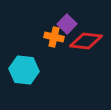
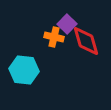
red diamond: rotated 68 degrees clockwise
